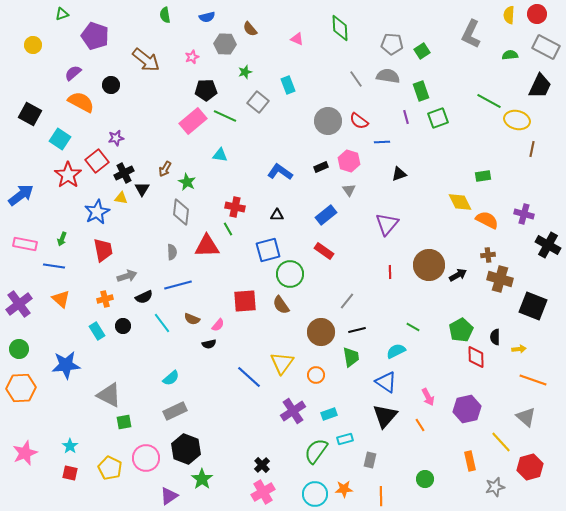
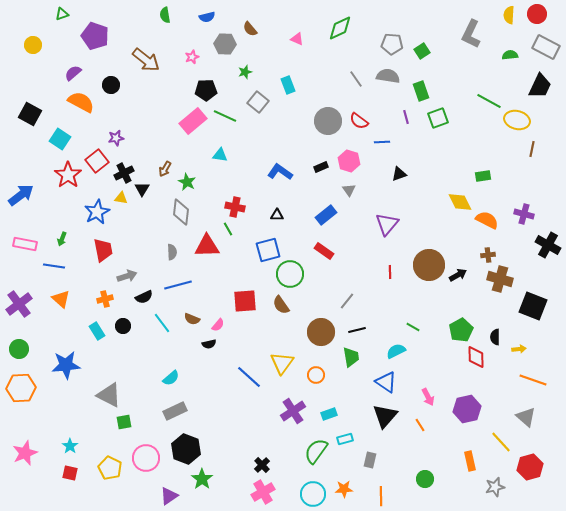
green diamond at (340, 28): rotated 68 degrees clockwise
cyan circle at (315, 494): moved 2 px left
